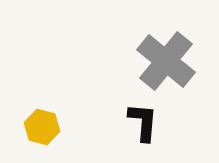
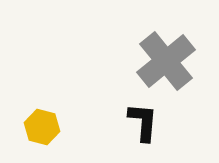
gray cross: rotated 12 degrees clockwise
